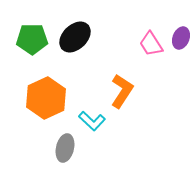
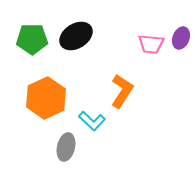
black ellipse: moved 1 px right, 1 px up; rotated 12 degrees clockwise
pink trapezoid: rotated 52 degrees counterclockwise
gray ellipse: moved 1 px right, 1 px up
